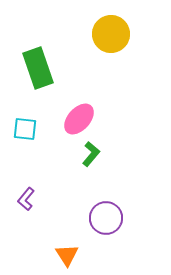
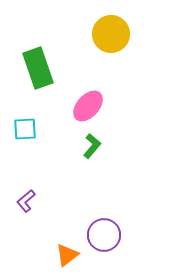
pink ellipse: moved 9 px right, 13 px up
cyan square: rotated 10 degrees counterclockwise
green L-shape: moved 1 px right, 8 px up
purple L-shape: moved 2 px down; rotated 10 degrees clockwise
purple circle: moved 2 px left, 17 px down
orange triangle: rotated 25 degrees clockwise
